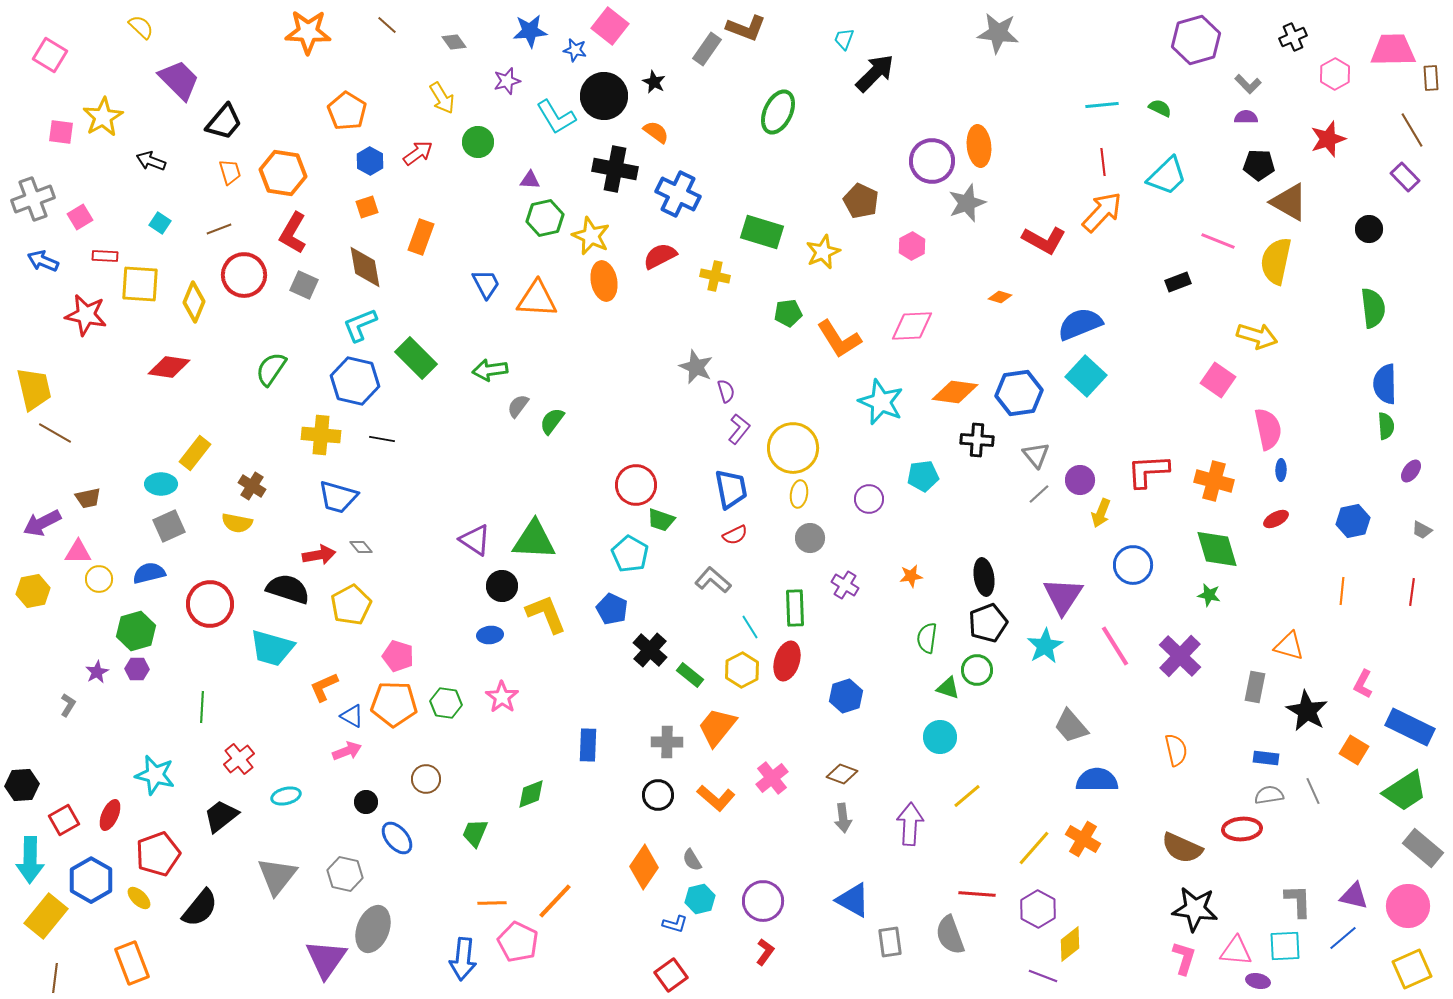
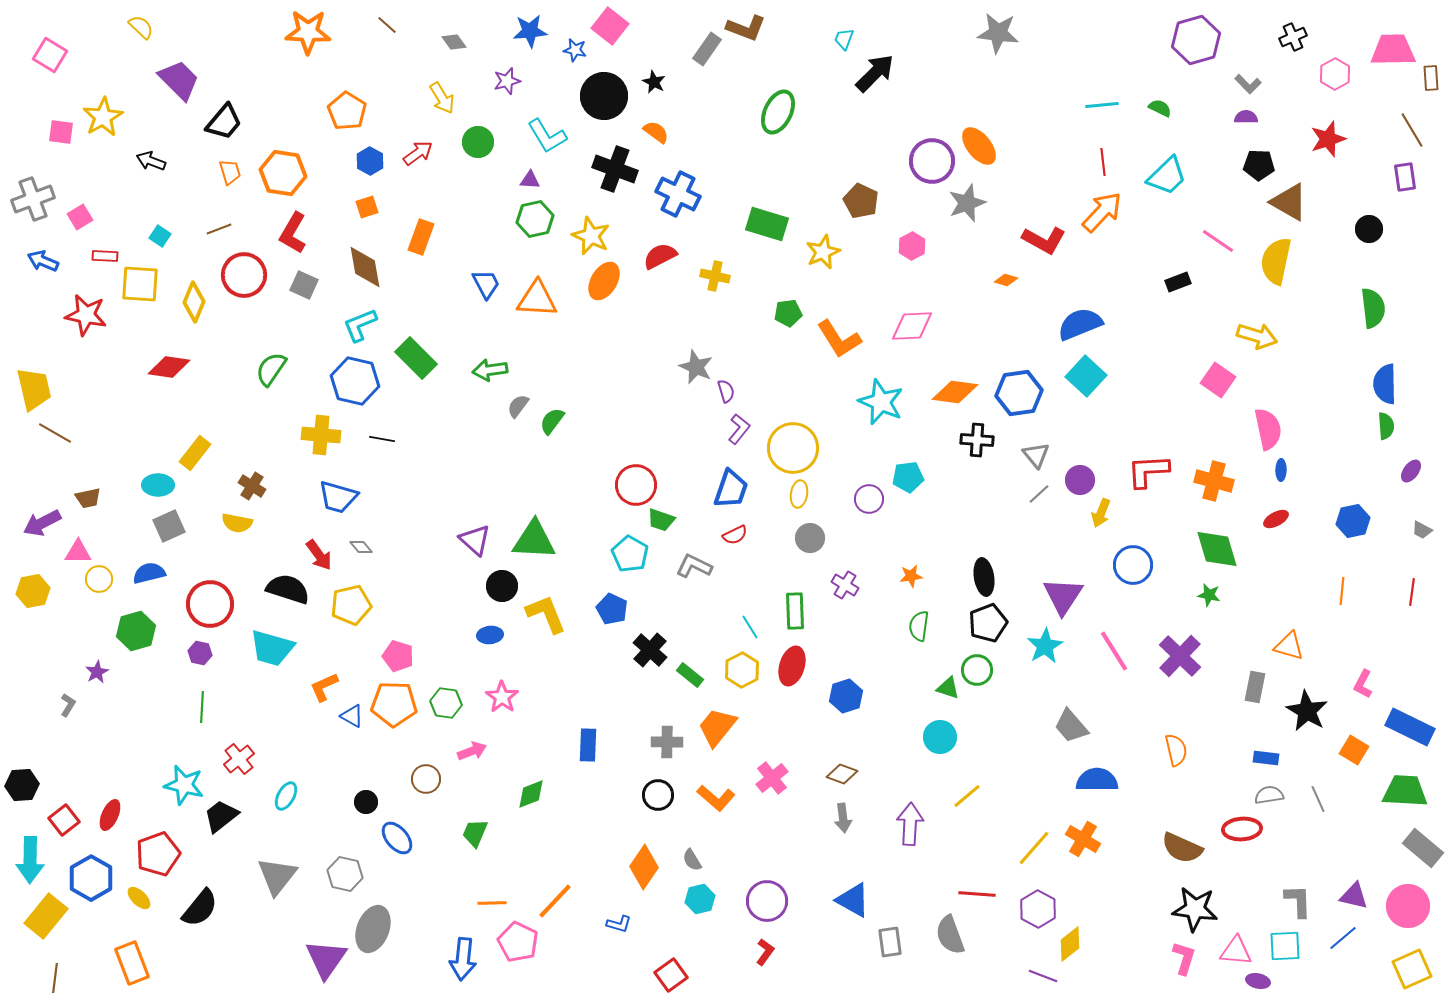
cyan L-shape at (556, 117): moved 9 px left, 19 px down
orange ellipse at (979, 146): rotated 33 degrees counterclockwise
black cross at (615, 169): rotated 9 degrees clockwise
purple rectangle at (1405, 177): rotated 36 degrees clockwise
green hexagon at (545, 218): moved 10 px left, 1 px down
cyan square at (160, 223): moved 13 px down
green rectangle at (762, 232): moved 5 px right, 8 px up
pink line at (1218, 241): rotated 12 degrees clockwise
orange ellipse at (604, 281): rotated 42 degrees clockwise
orange diamond at (1000, 297): moved 6 px right, 17 px up
cyan pentagon at (923, 476): moved 15 px left, 1 px down
cyan ellipse at (161, 484): moved 3 px left, 1 px down
blue trapezoid at (731, 489): rotated 30 degrees clockwise
purple triangle at (475, 540): rotated 8 degrees clockwise
red arrow at (319, 555): rotated 64 degrees clockwise
gray L-shape at (713, 580): moved 19 px left, 14 px up; rotated 15 degrees counterclockwise
yellow pentagon at (351, 605): rotated 15 degrees clockwise
green rectangle at (795, 608): moved 3 px down
green semicircle at (927, 638): moved 8 px left, 12 px up
pink line at (1115, 646): moved 1 px left, 5 px down
red ellipse at (787, 661): moved 5 px right, 5 px down
purple hexagon at (137, 669): moved 63 px right, 16 px up; rotated 10 degrees clockwise
pink arrow at (347, 751): moved 125 px right
cyan star at (155, 775): moved 29 px right, 10 px down
gray line at (1313, 791): moved 5 px right, 8 px down
green trapezoid at (1405, 791): rotated 144 degrees counterclockwise
cyan ellipse at (286, 796): rotated 48 degrees counterclockwise
red square at (64, 820): rotated 8 degrees counterclockwise
blue hexagon at (91, 880): moved 2 px up
purple circle at (763, 901): moved 4 px right
blue L-shape at (675, 924): moved 56 px left
